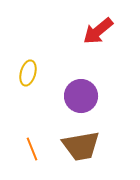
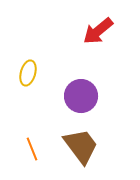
brown trapezoid: rotated 117 degrees counterclockwise
